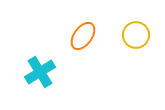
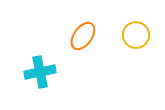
cyan cross: rotated 20 degrees clockwise
